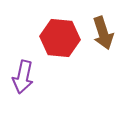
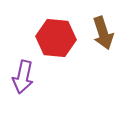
red hexagon: moved 4 px left
